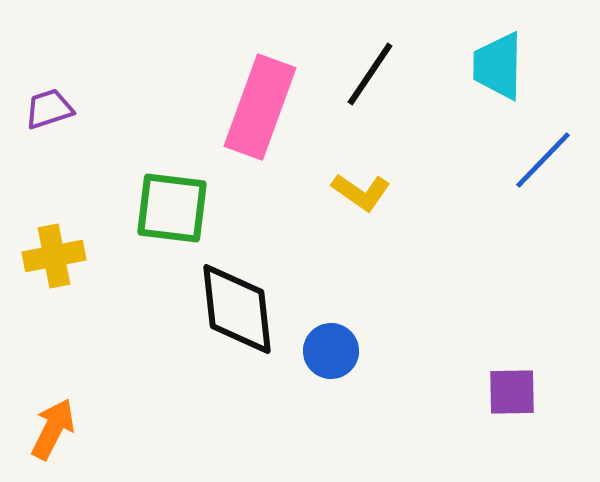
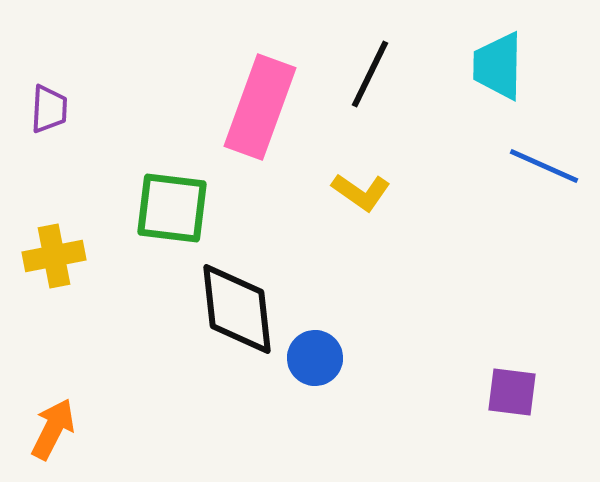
black line: rotated 8 degrees counterclockwise
purple trapezoid: rotated 111 degrees clockwise
blue line: moved 1 px right, 6 px down; rotated 70 degrees clockwise
blue circle: moved 16 px left, 7 px down
purple square: rotated 8 degrees clockwise
